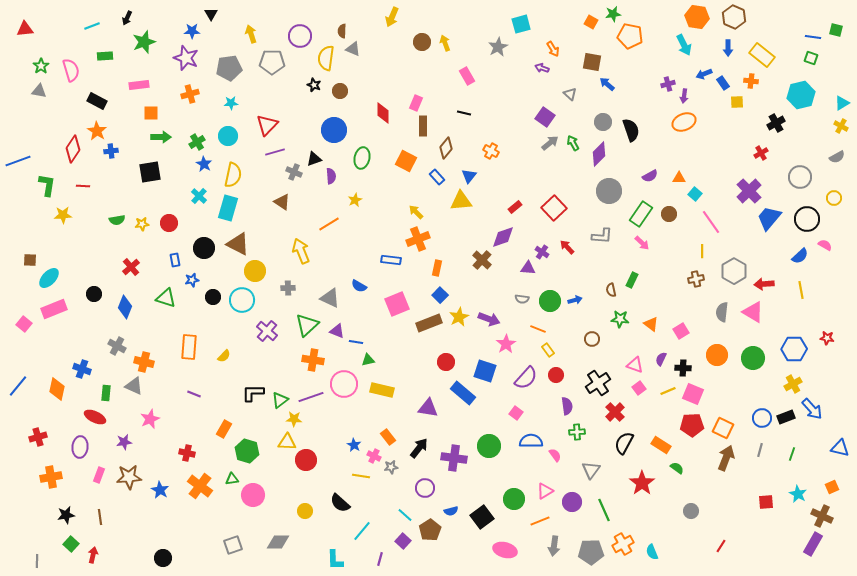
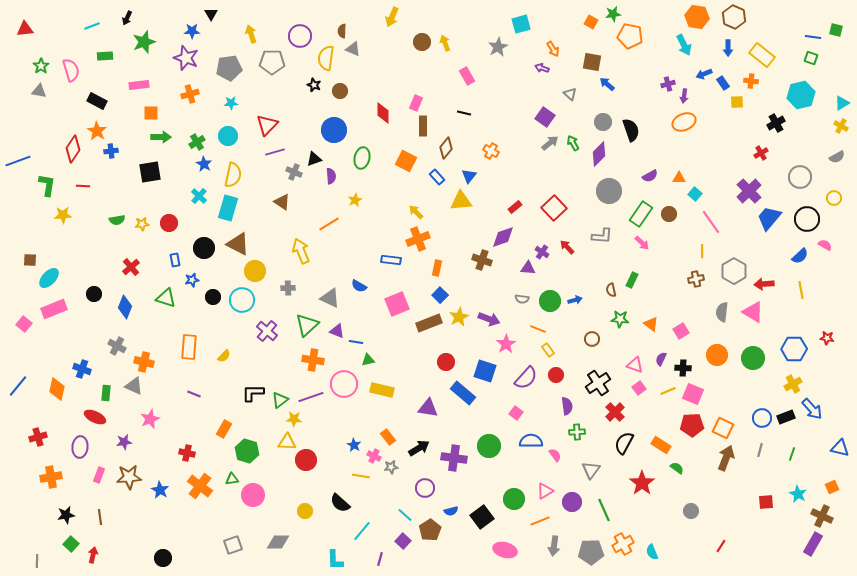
brown cross at (482, 260): rotated 24 degrees counterclockwise
black arrow at (419, 448): rotated 20 degrees clockwise
